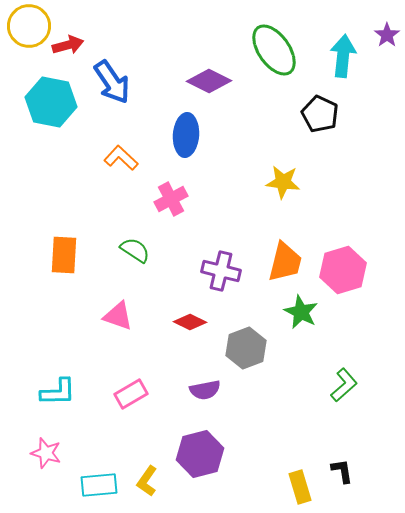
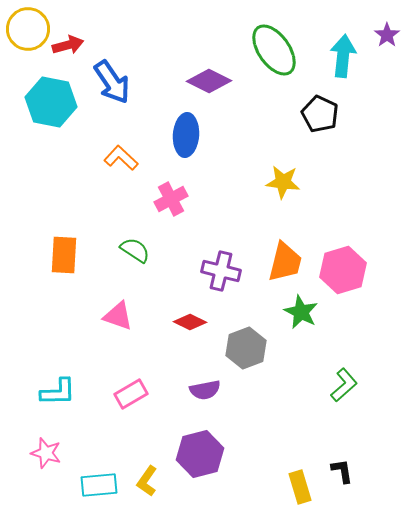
yellow circle: moved 1 px left, 3 px down
